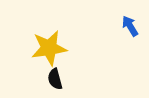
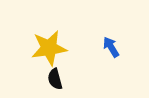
blue arrow: moved 19 px left, 21 px down
